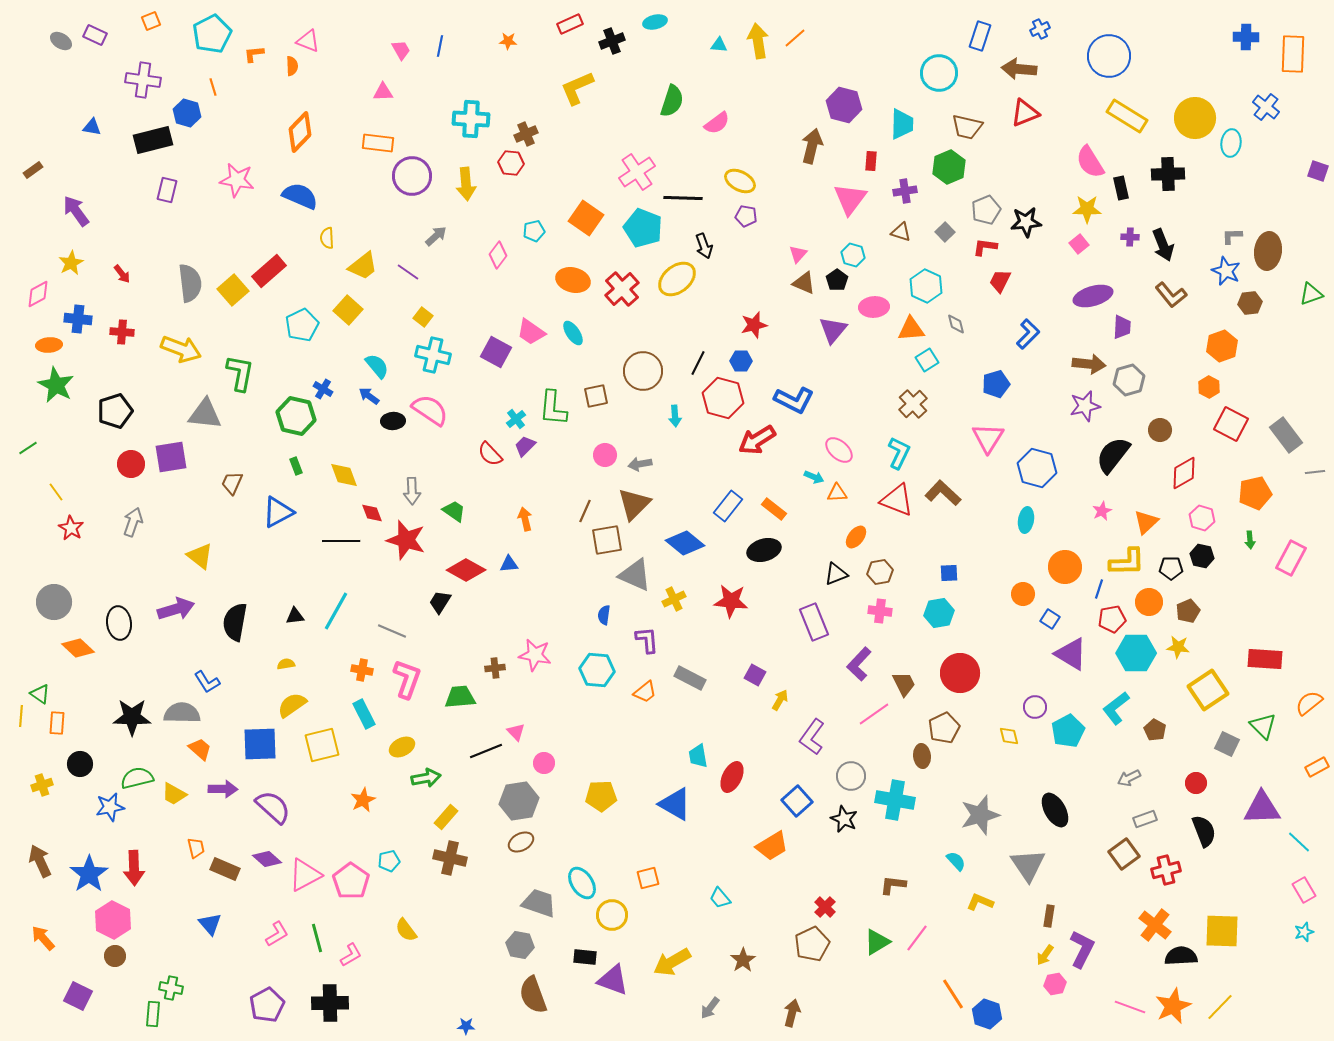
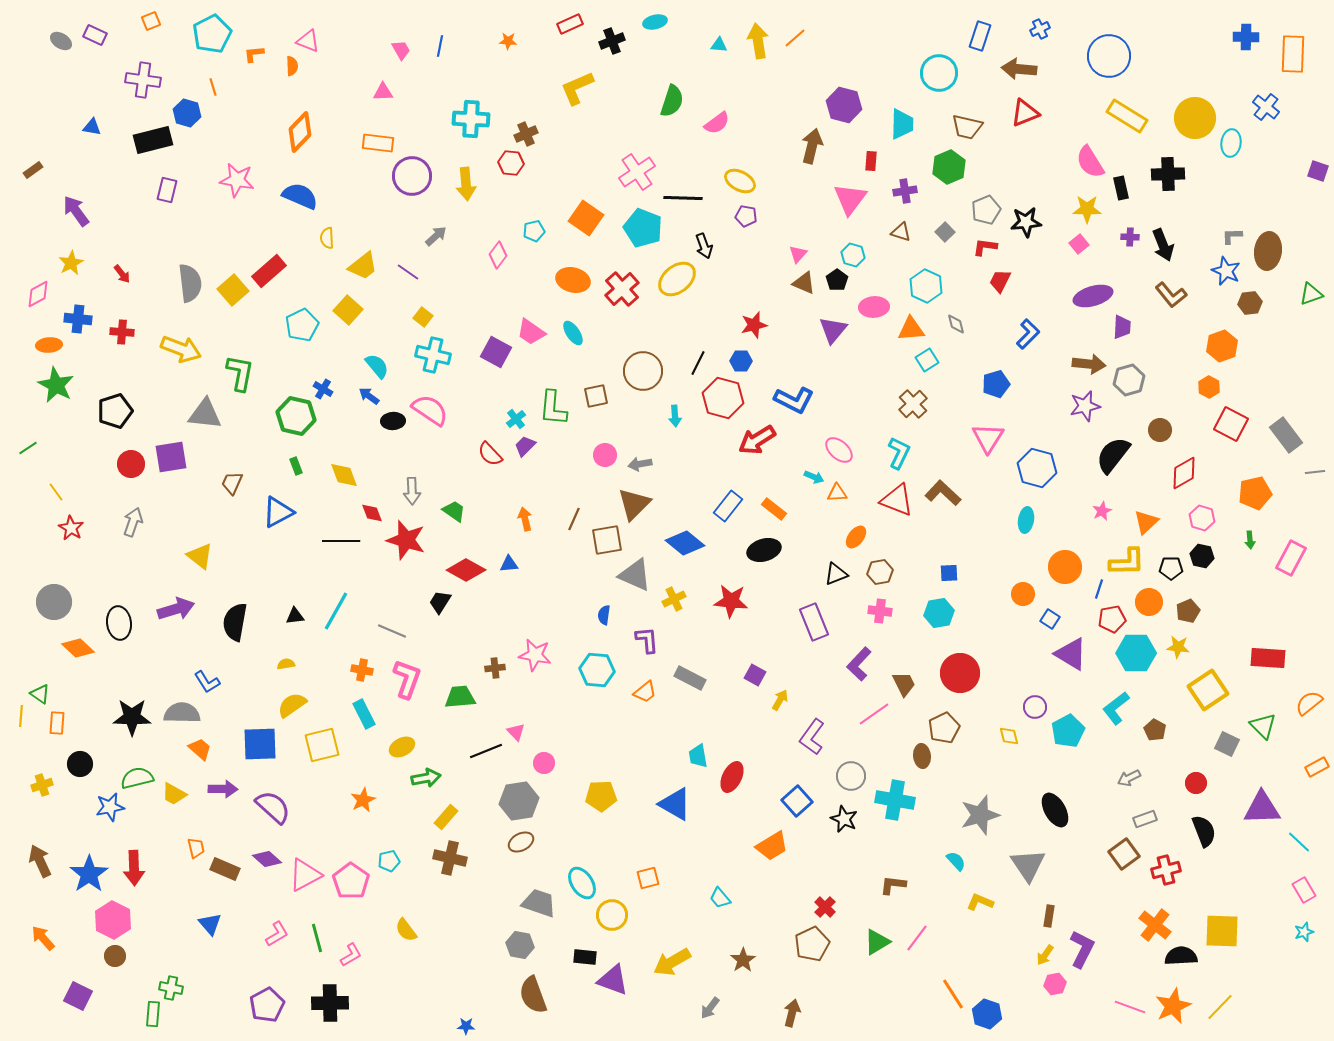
brown line at (585, 511): moved 11 px left, 8 px down
red rectangle at (1265, 659): moved 3 px right, 1 px up
